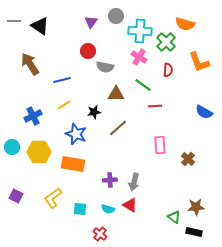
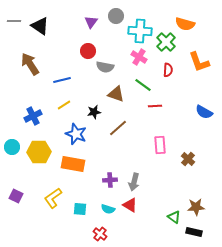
brown triangle: rotated 18 degrees clockwise
